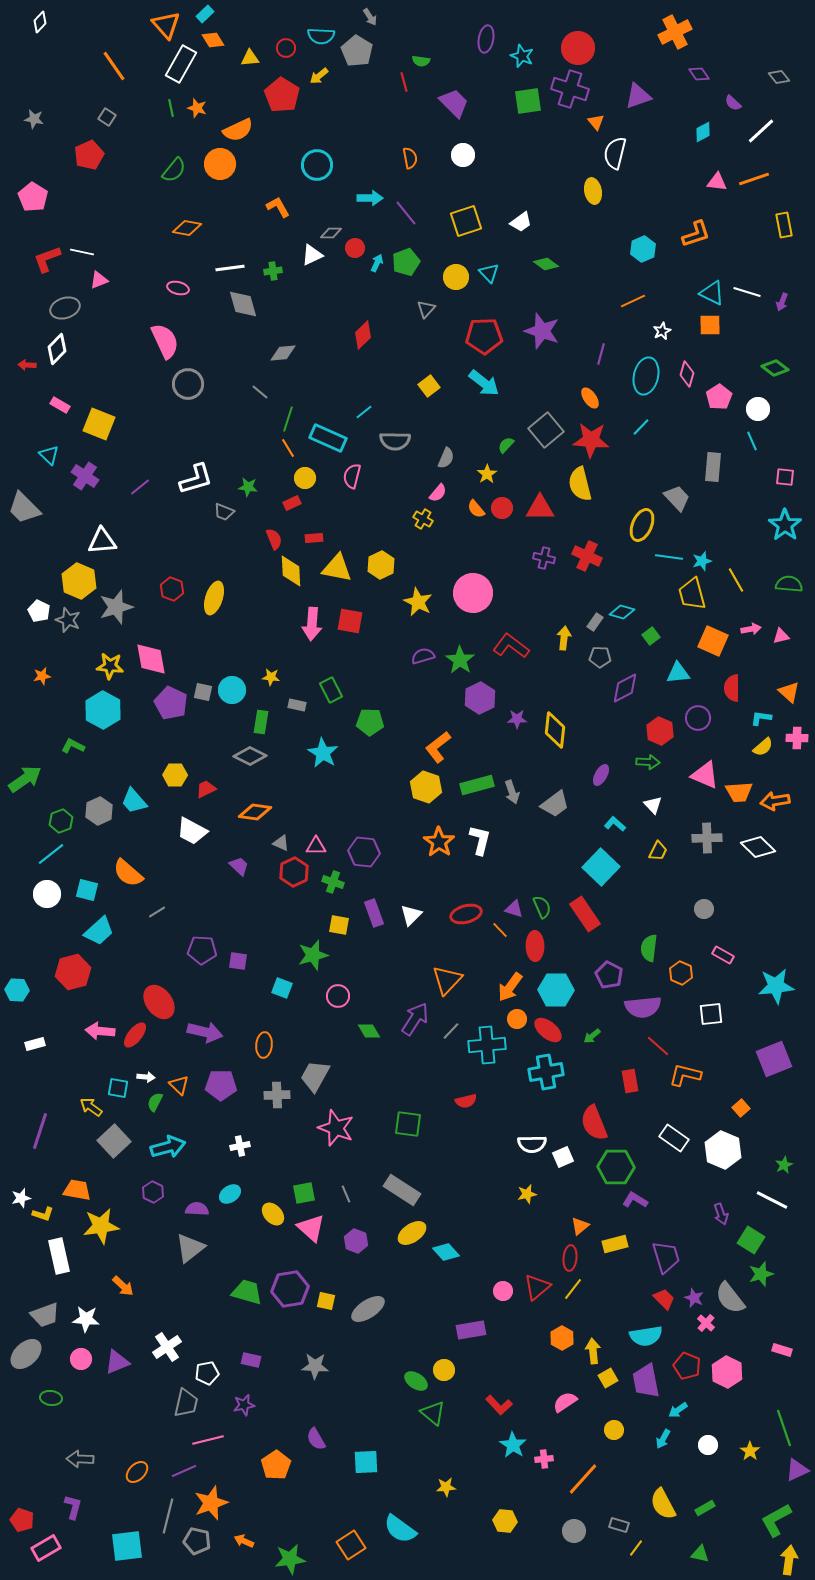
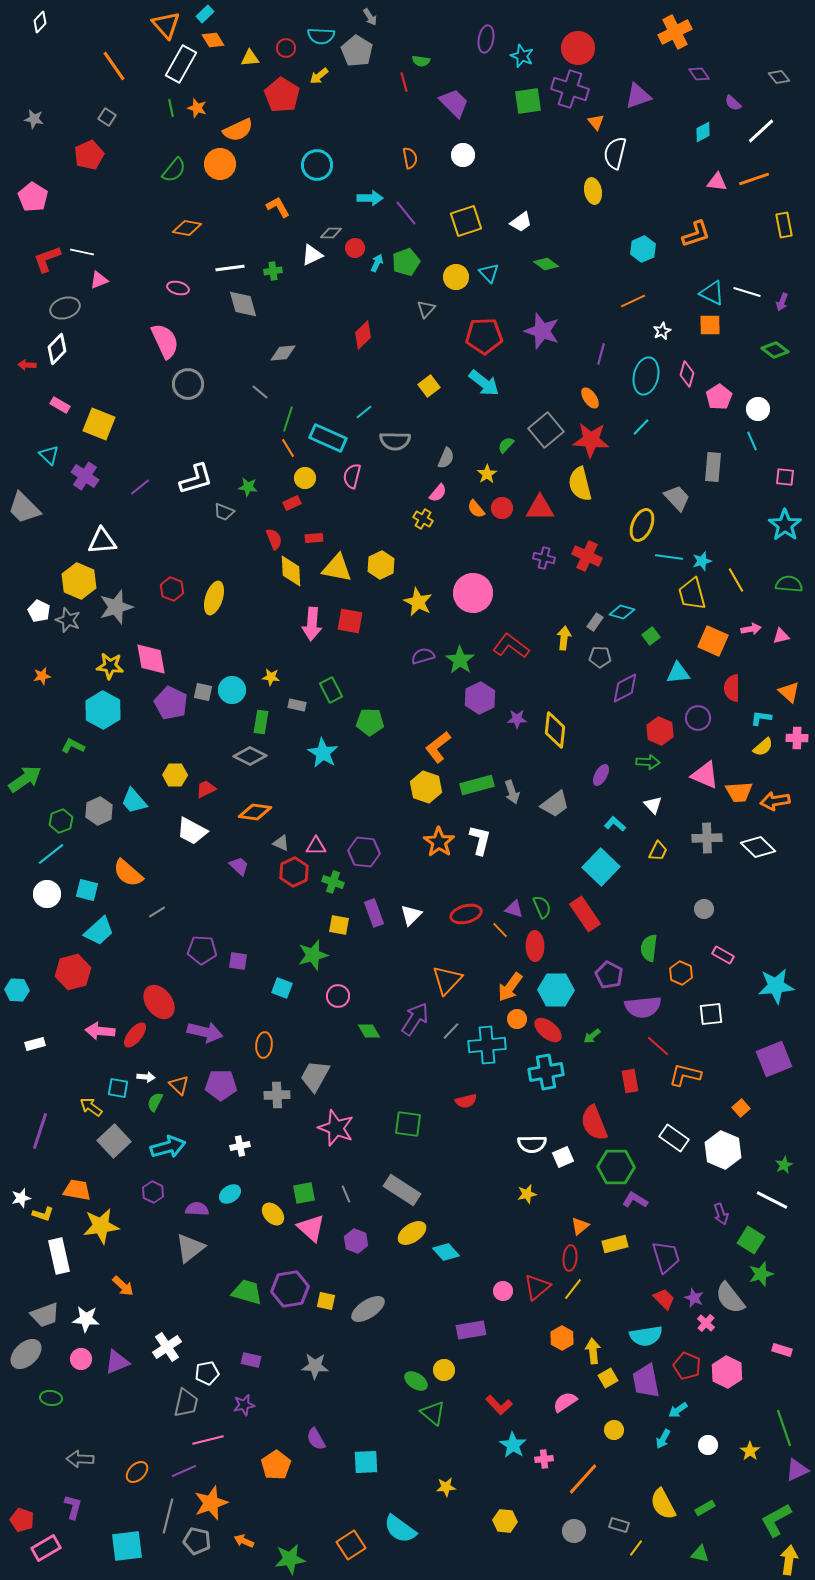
green diamond at (775, 368): moved 18 px up
